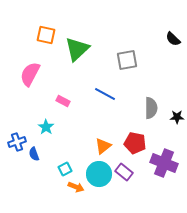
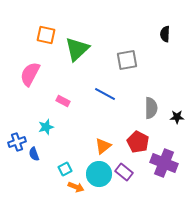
black semicircle: moved 8 px left, 5 px up; rotated 49 degrees clockwise
cyan star: rotated 21 degrees clockwise
red pentagon: moved 3 px right, 1 px up; rotated 15 degrees clockwise
